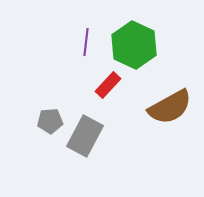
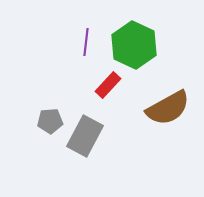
brown semicircle: moved 2 px left, 1 px down
